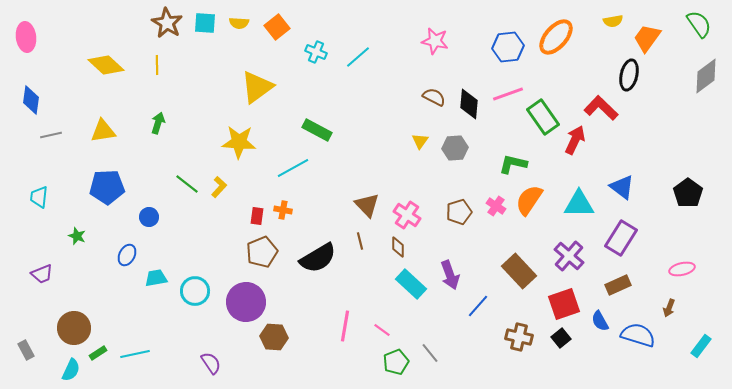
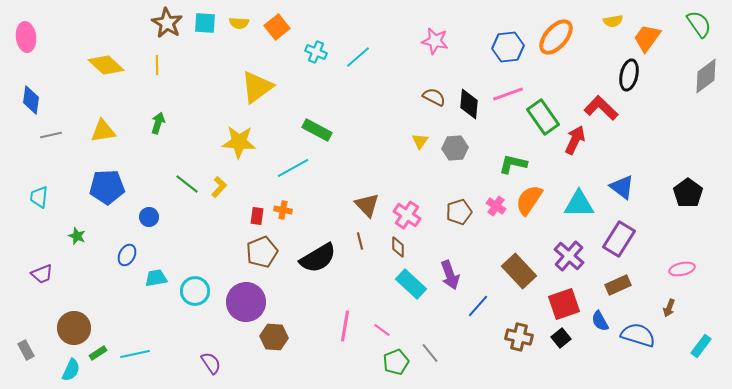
purple rectangle at (621, 238): moved 2 px left, 1 px down
